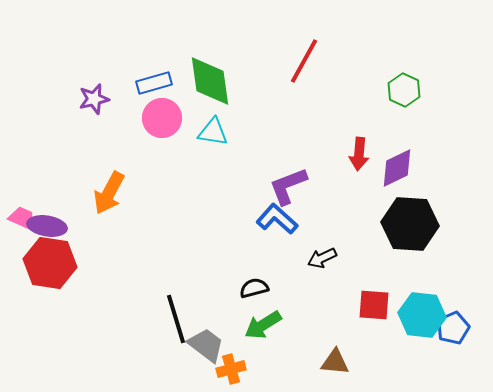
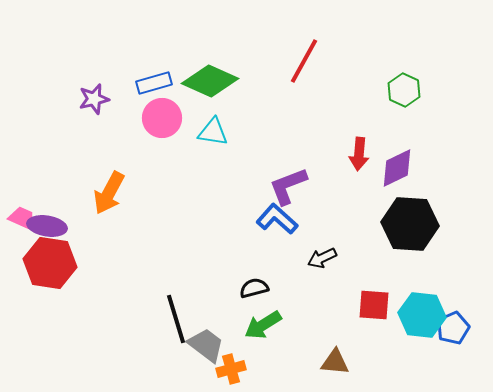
green diamond: rotated 58 degrees counterclockwise
